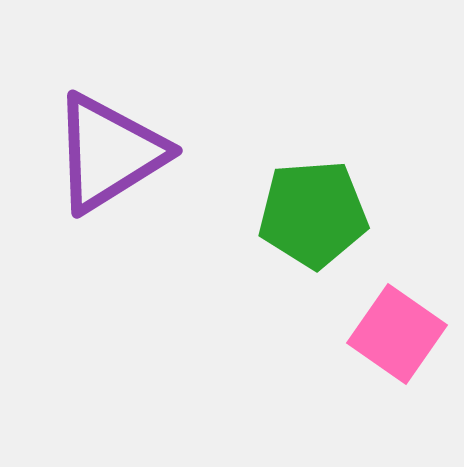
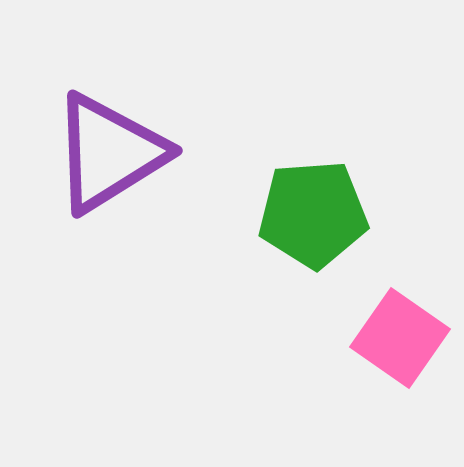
pink square: moved 3 px right, 4 px down
